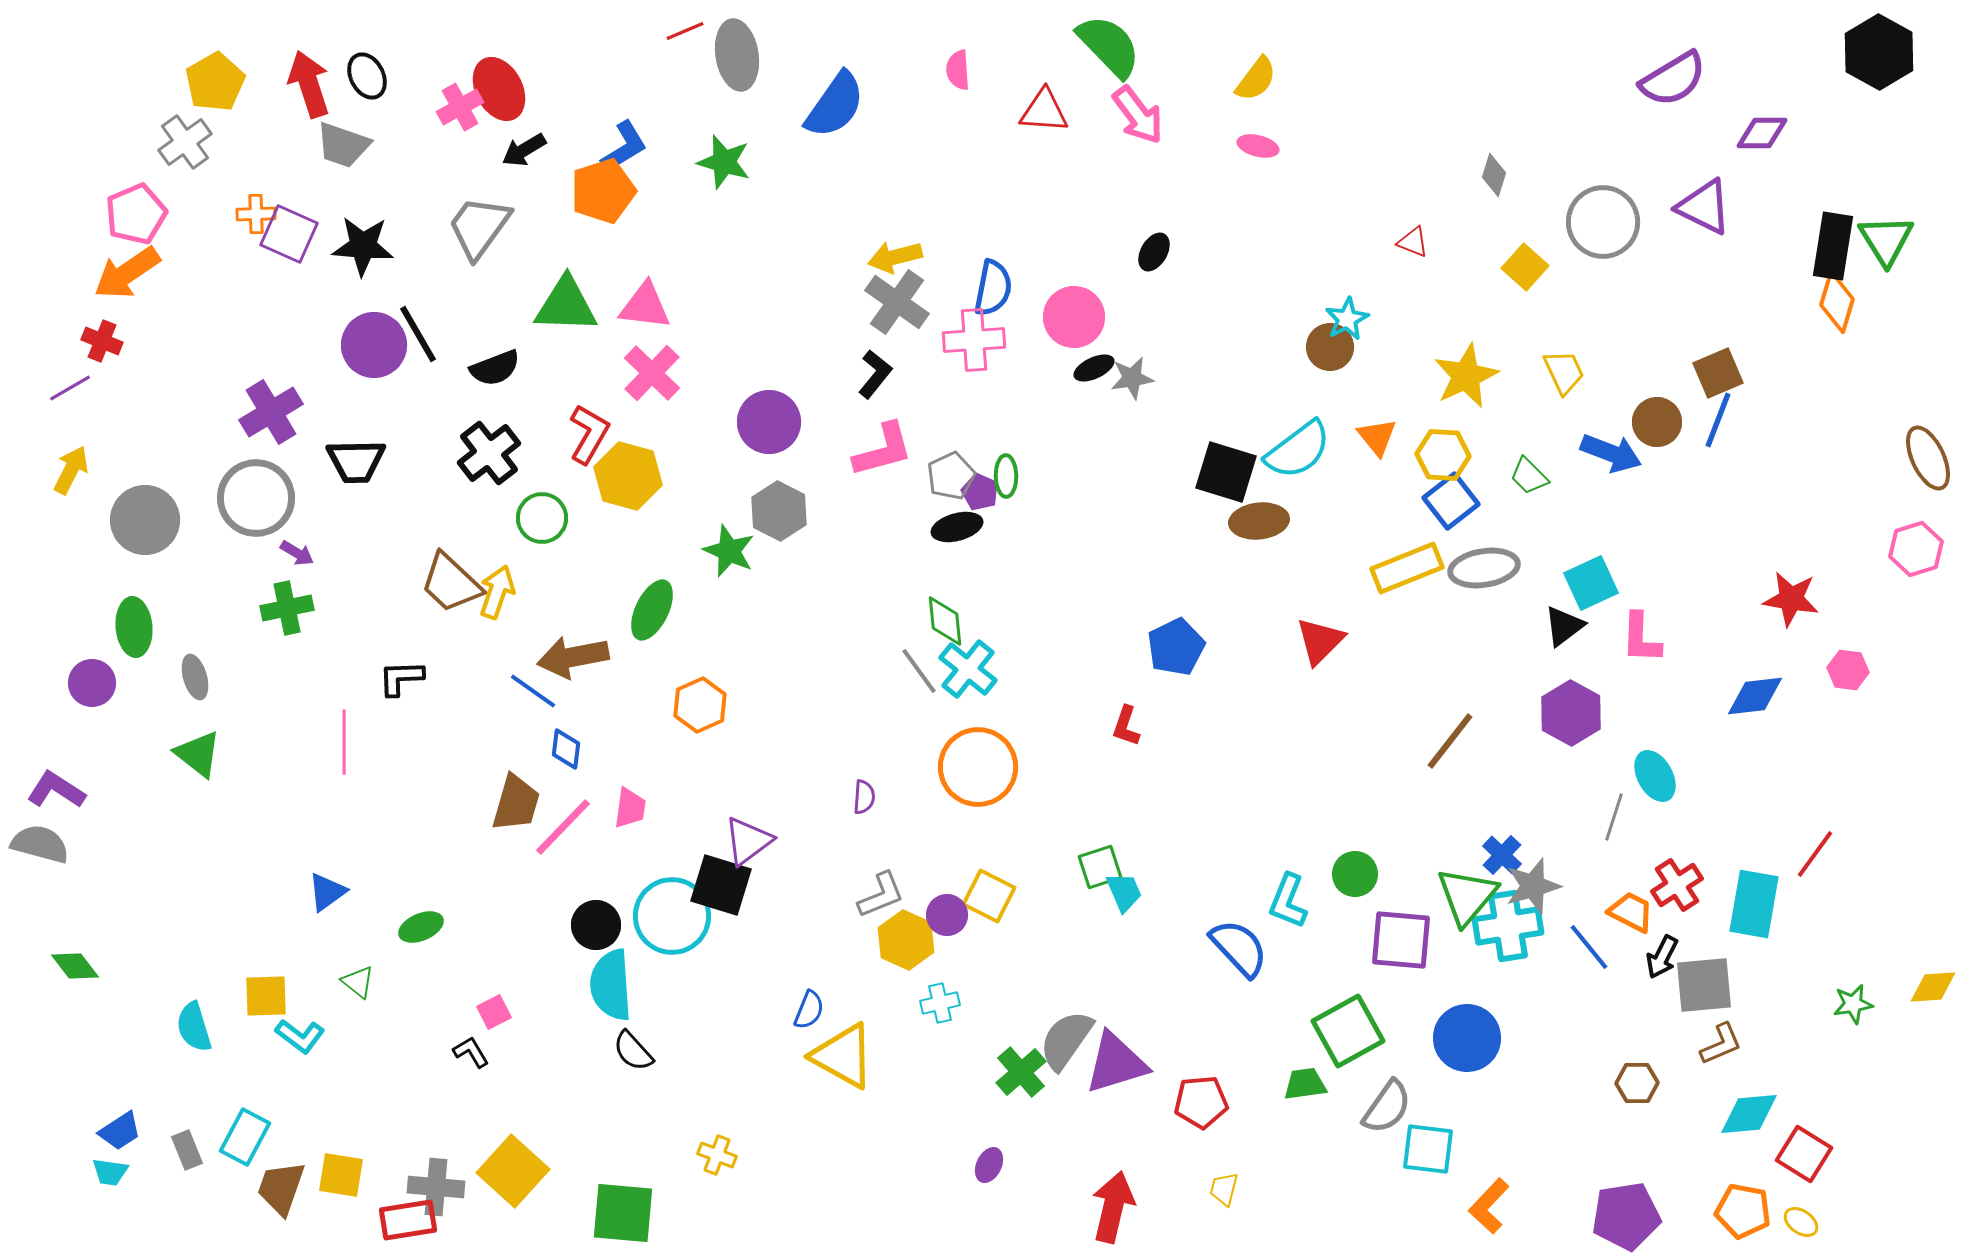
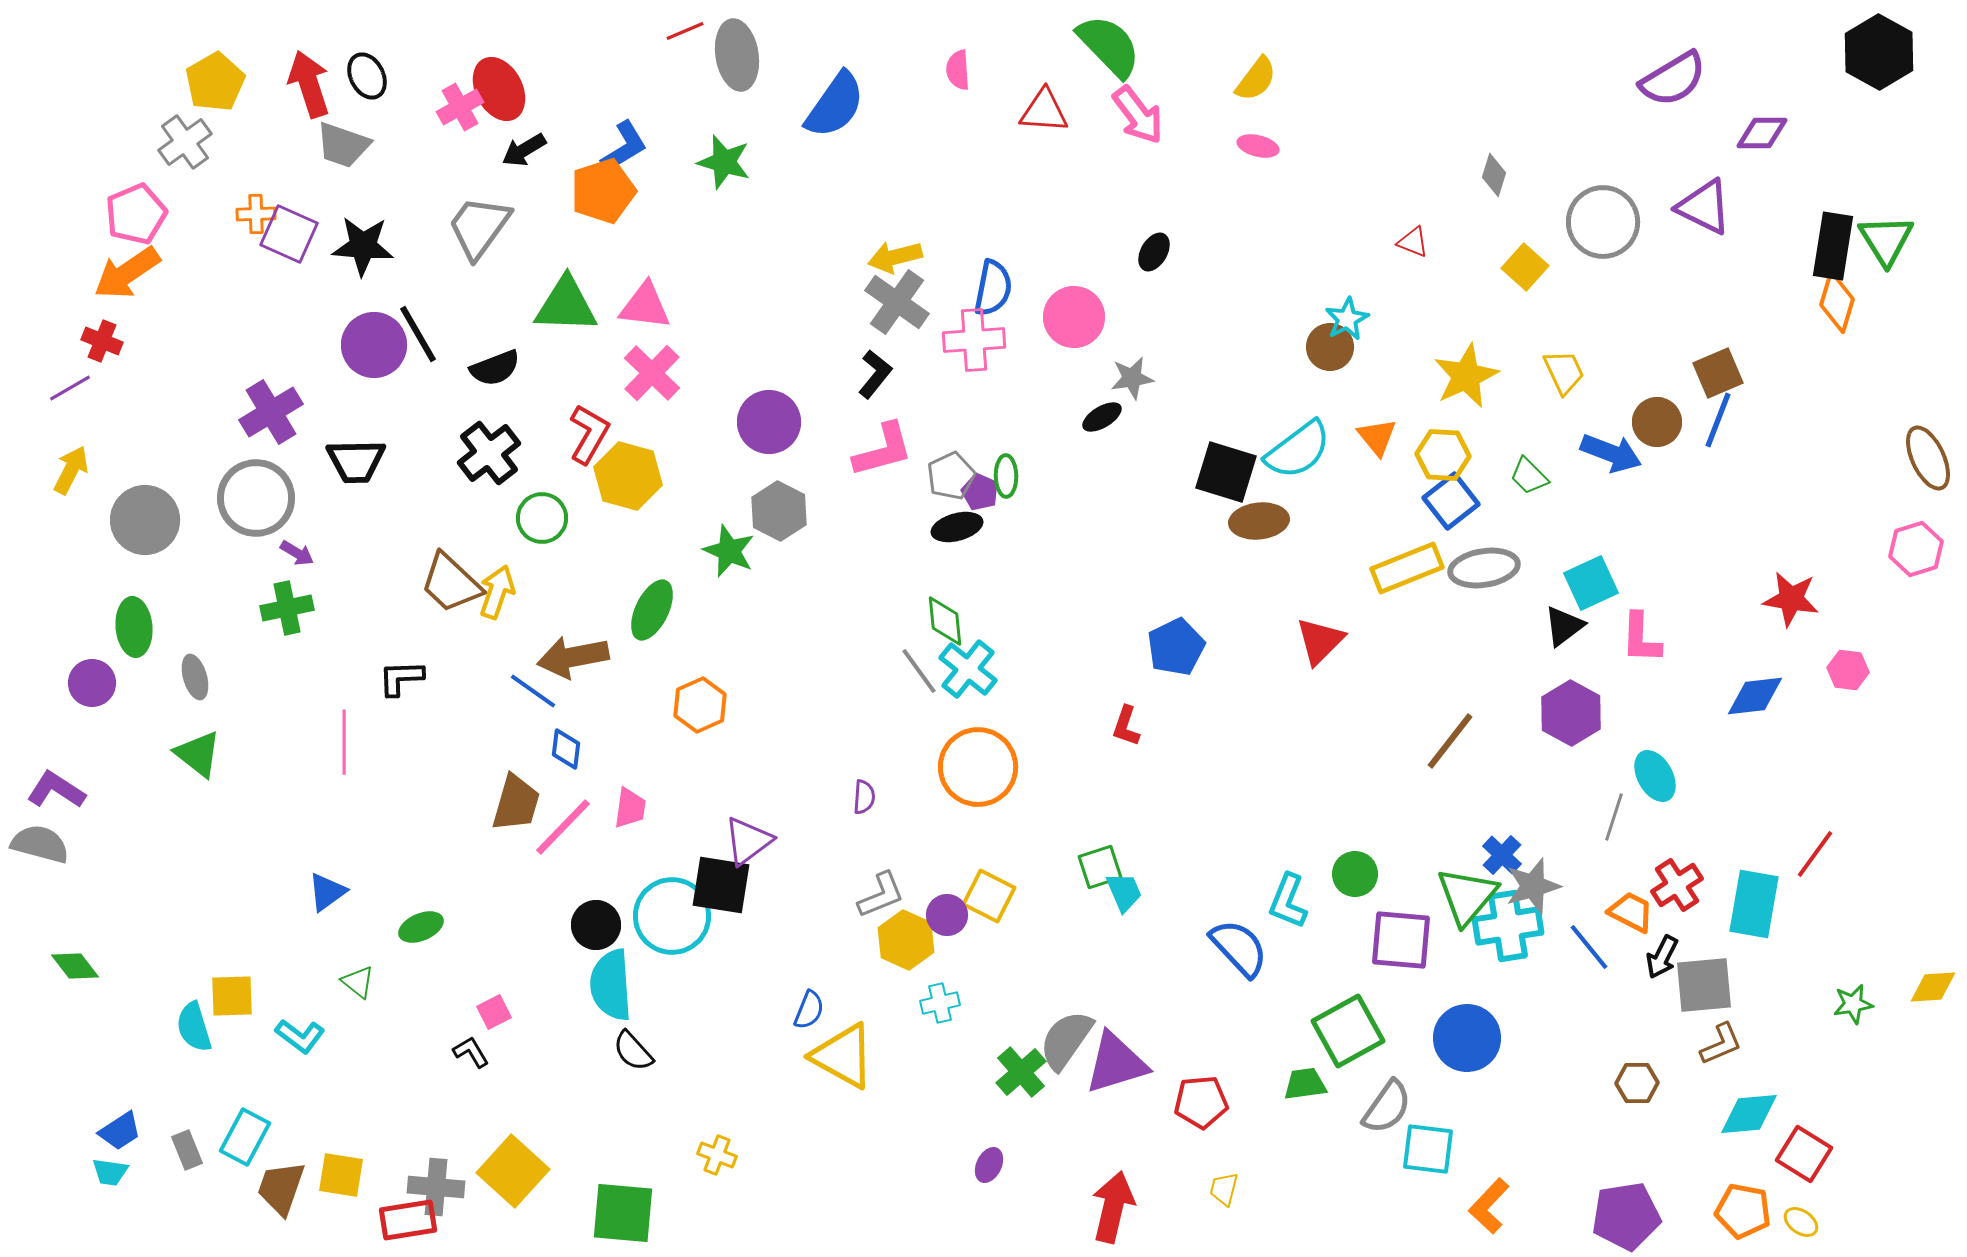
black ellipse at (1094, 368): moved 8 px right, 49 px down; rotated 6 degrees counterclockwise
black square at (721, 885): rotated 8 degrees counterclockwise
yellow square at (266, 996): moved 34 px left
